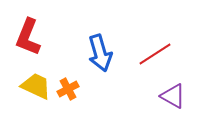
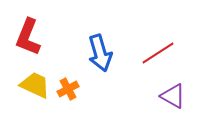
red line: moved 3 px right, 1 px up
yellow trapezoid: moved 1 px left, 1 px up
